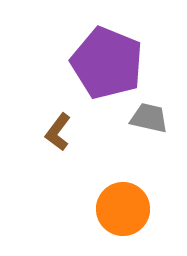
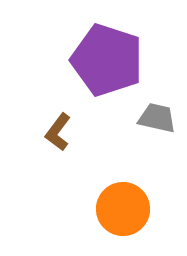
purple pentagon: moved 3 px up; rotated 4 degrees counterclockwise
gray trapezoid: moved 8 px right
